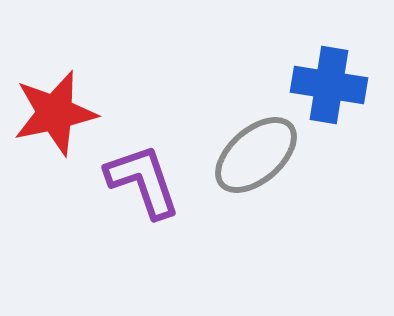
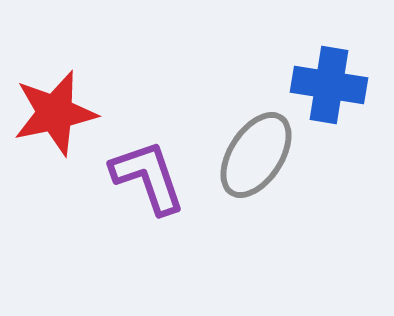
gray ellipse: rotated 16 degrees counterclockwise
purple L-shape: moved 5 px right, 4 px up
